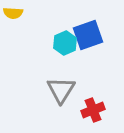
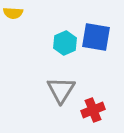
blue square: moved 8 px right, 2 px down; rotated 28 degrees clockwise
